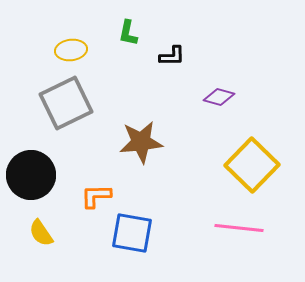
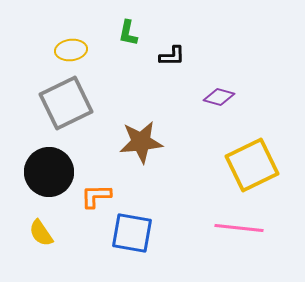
yellow square: rotated 20 degrees clockwise
black circle: moved 18 px right, 3 px up
